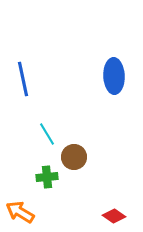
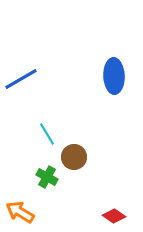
blue line: moved 2 px left; rotated 72 degrees clockwise
green cross: rotated 35 degrees clockwise
